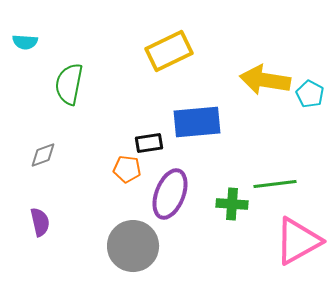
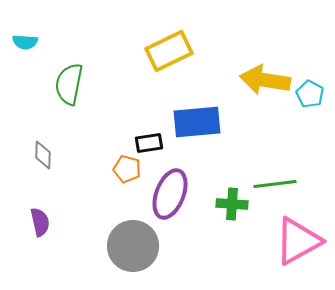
gray diamond: rotated 68 degrees counterclockwise
orange pentagon: rotated 8 degrees clockwise
